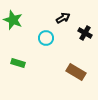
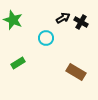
black cross: moved 4 px left, 11 px up
green rectangle: rotated 48 degrees counterclockwise
